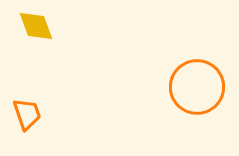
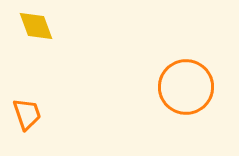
orange circle: moved 11 px left
